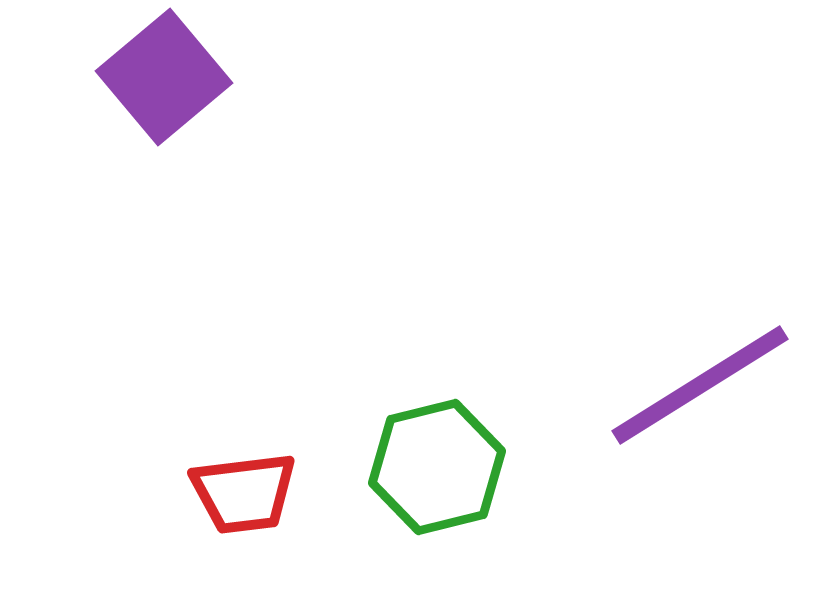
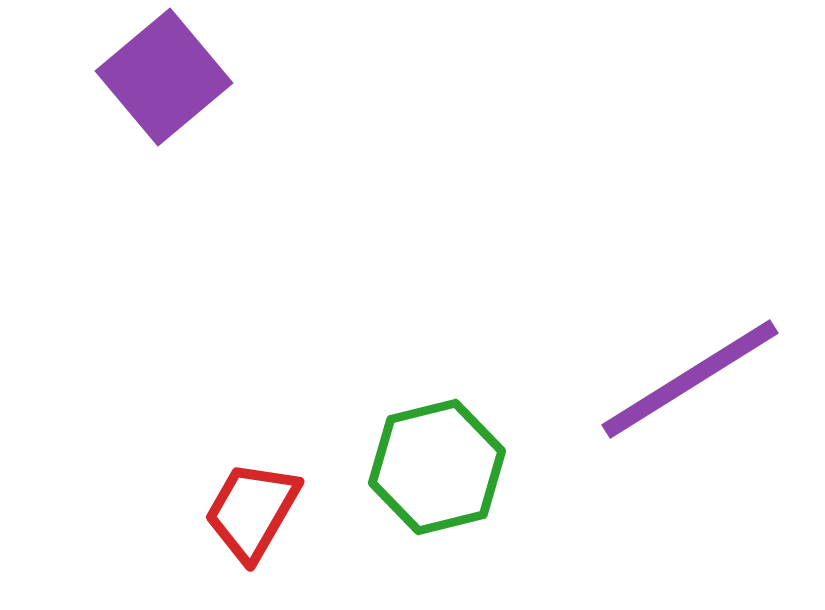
purple line: moved 10 px left, 6 px up
red trapezoid: moved 8 px right, 18 px down; rotated 127 degrees clockwise
